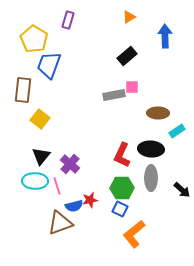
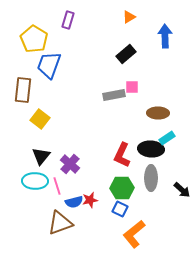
black rectangle: moved 1 px left, 2 px up
cyan rectangle: moved 10 px left, 7 px down
blue semicircle: moved 4 px up
